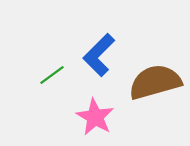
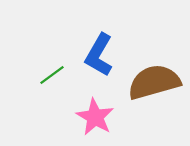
blue L-shape: rotated 15 degrees counterclockwise
brown semicircle: moved 1 px left
